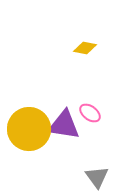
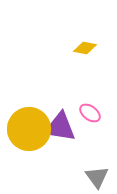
purple triangle: moved 4 px left, 2 px down
